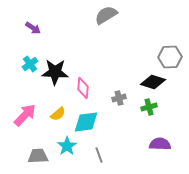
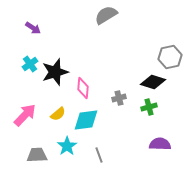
gray hexagon: rotated 10 degrees counterclockwise
black star: rotated 20 degrees counterclockwise
cyan diamond: moved 2 px up
gray trapezoid: moved 1 px left, 1 px up
